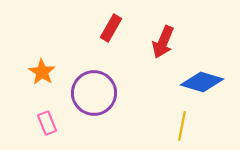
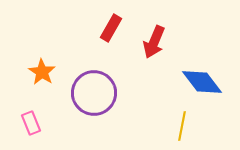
red arrow: moved 9 px left
blue diamond: rotated 36 degrees clockwise
pink rectangle: moved 16 px left
